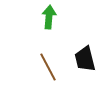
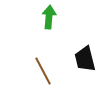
brown line: moved 5 px left, 4 px down
